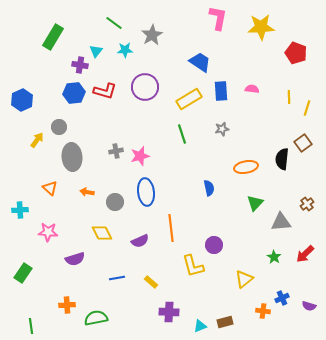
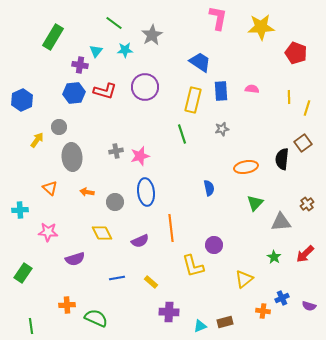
yellow rectangle at (189, 99): moved 4 px right, 1 px down; rotated 45 degrees counterclockwise
green semicircle at (96, 318): rotated 35 degrees clockwise
